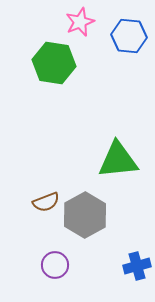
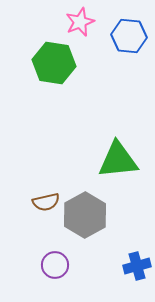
brown semicircle: rotated 8 degrees clockwise
